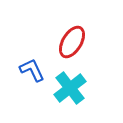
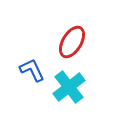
cyan cross: moved 1 px left, 1 px up
